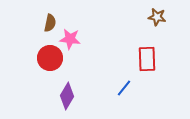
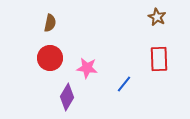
brown star: rotated 18 degrees clockwise
pink star: moved 17 px right, 29 px down
red rectangle: moved 12 px right
blue line: moved 4 px up
purple diamond: moved 1 px down
